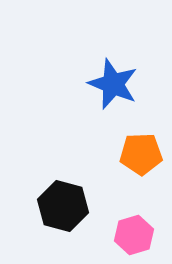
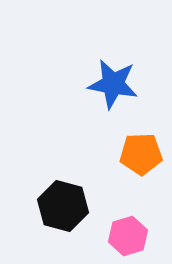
blue star: rotated 12 degrees counterclockwise
pink hexagon: moved 6 px left, 1 px down
